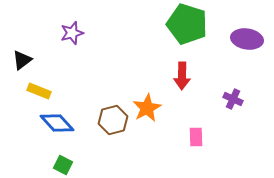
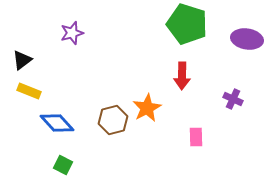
yellow rectangle: moved 10 px left
